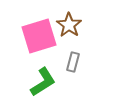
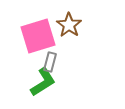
pink square: moved 1 px left
gray rectangle: moved 23 px left
